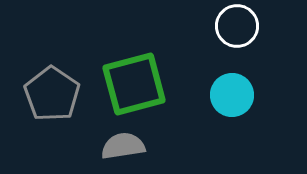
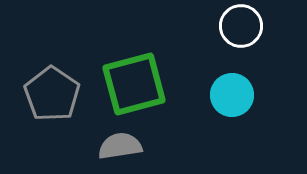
white circle: moved 4 px right
gray semicircle: moved 3 px left
